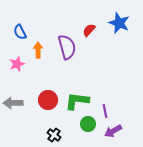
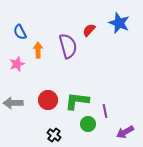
purple semicircle: moved 1 px right, 1 px up
purple arrow: moved 12 px right, 1 px down
